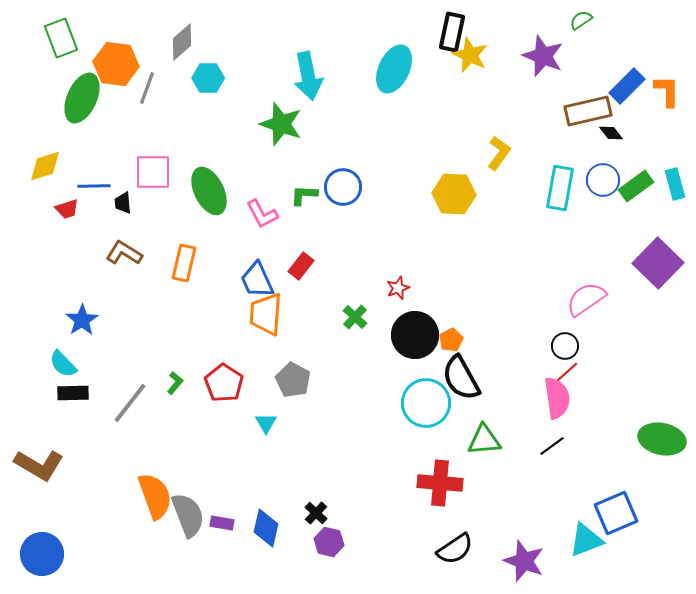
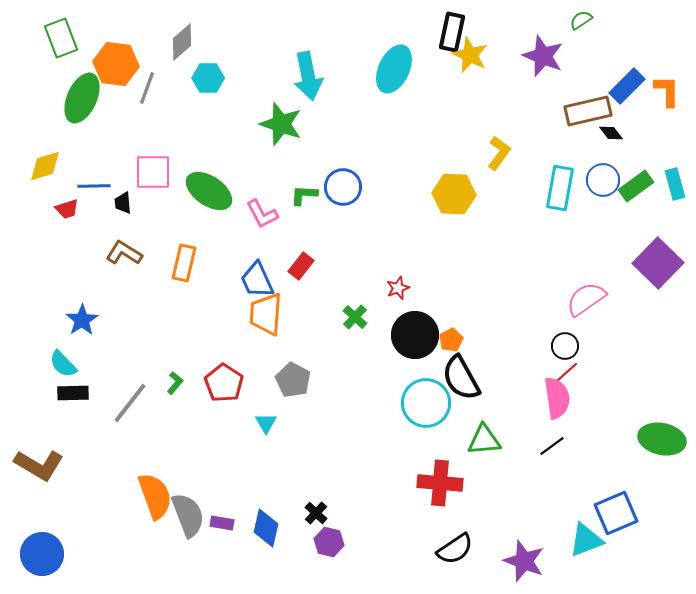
green ellipse at (209, 191): rotated 30 degrees counterclockwise
